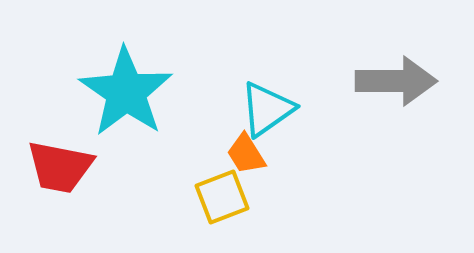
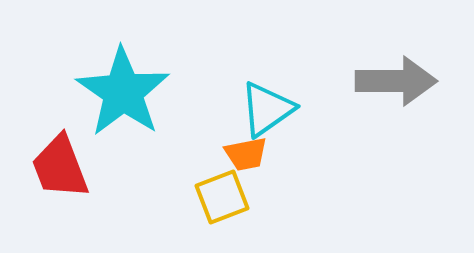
cyan star: moved 3 px left
orange trapezoid: rotated 69 degrees counterclockwise
red trapezoid: rotated 58 degrees clockwise
